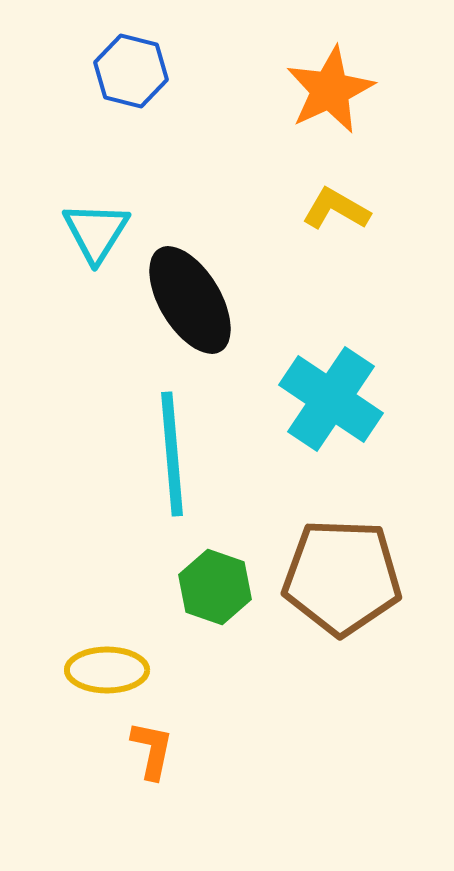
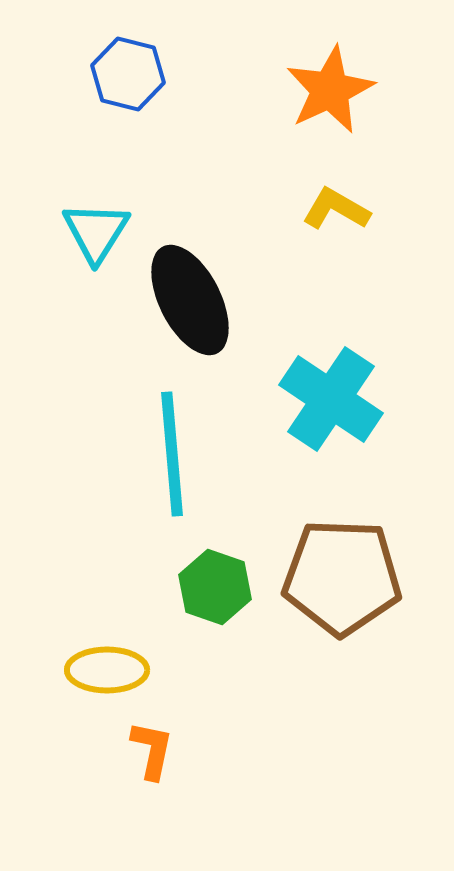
blue hexagon: moved 3 px left, 3 px down
black ellipse: rotated 4 degrees clockwise
